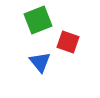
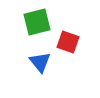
green square: moved 1 px left, 2 px down; rotated 8 degrees clockwise
